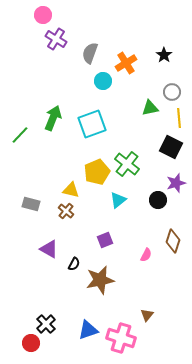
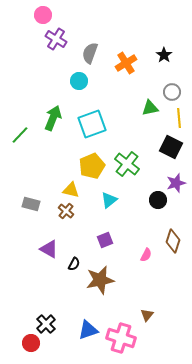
cyan circle: moved 24 px left
yellow pentagon: moved 5 px left, 6 px up
cyan triangle: moved 9 px left
